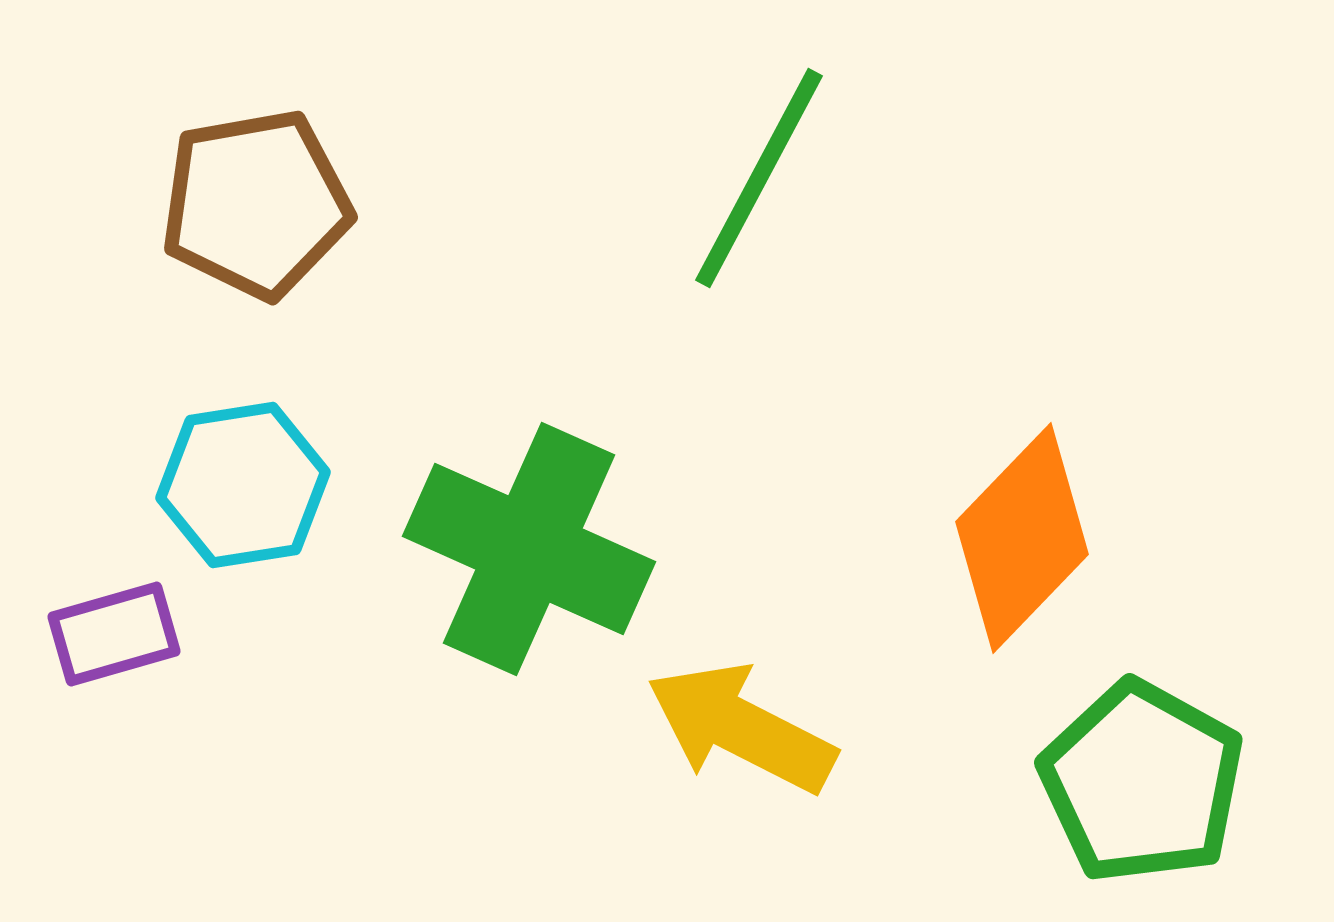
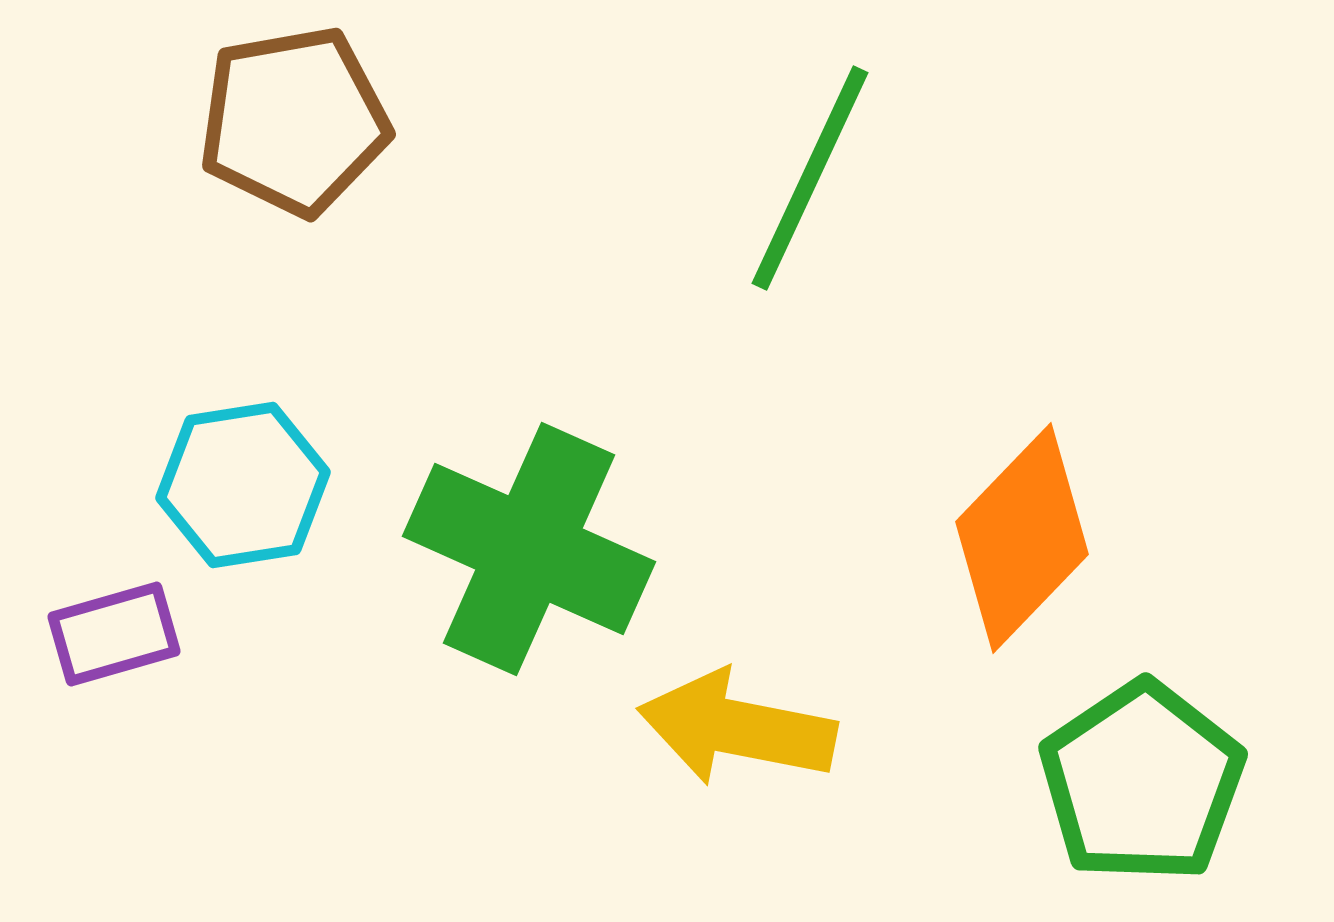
green line: moved 51 px right; rotated 3 degrees counterclockwise
brown pentagon: moved 38 px right, 83 px up
yellow arrow: moved 4 px left; rotated 16 degrees counterclockwise
green pentagon: rotated 9 degrees clockwise
